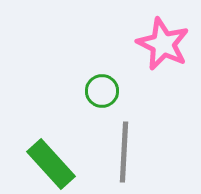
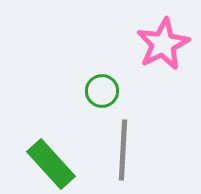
pink star: rotated 20 degrees clockwise
gray line: moved 1 px left, 2 px up
